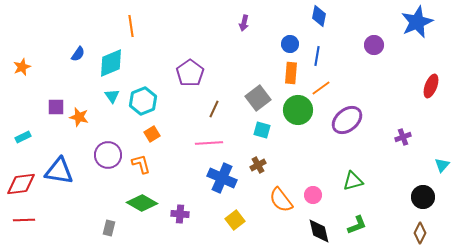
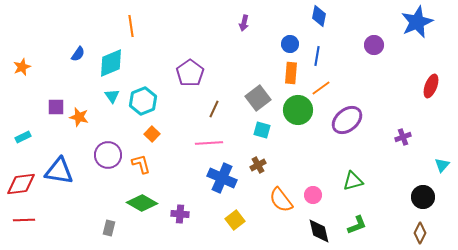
orange square at (152, 134): rotated 14 degrees counterclockwise
